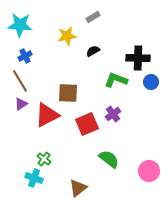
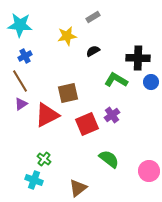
green L-shape: rotated 10 degrees clockwise
brown square: rotated 15 degrees counterclockwise
purple cross: moved 1 px left, 1 px down
cyan cross: moved 2 px down
